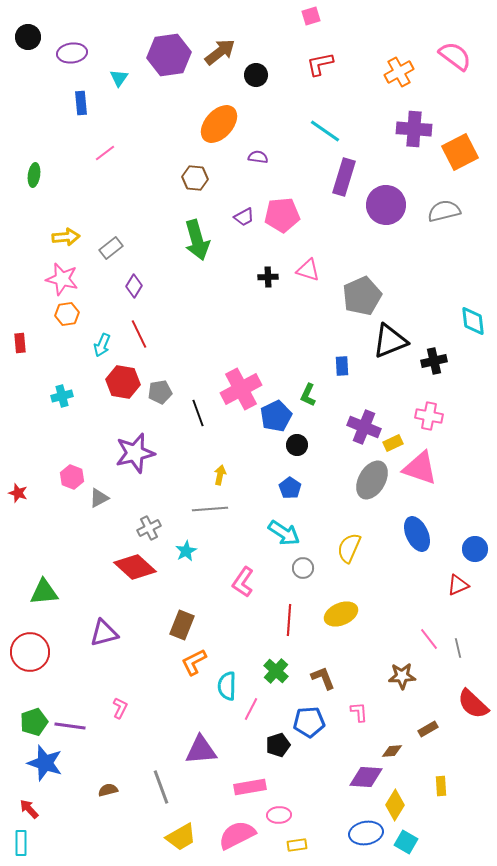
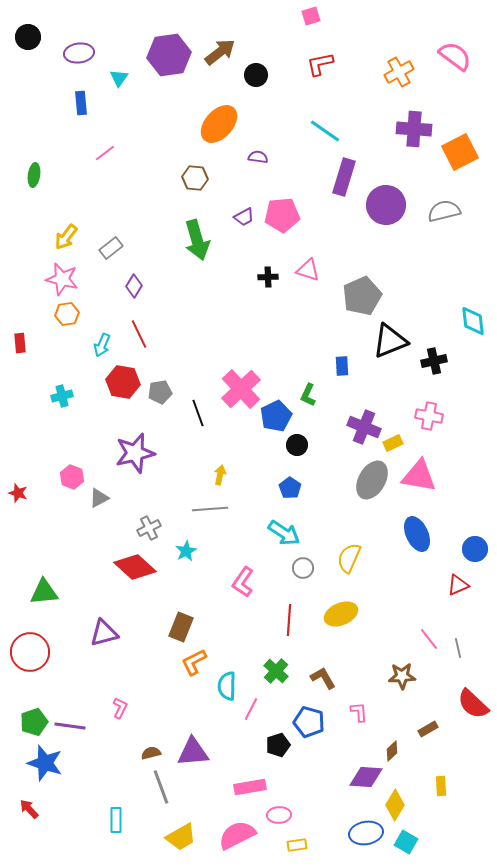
purple ellipse at (72, 53): moved 7 px right
yellow arrow at (66, 237): rotated 132 degrees clockwise
pink cross at (241, 389): rotated 15 degrees counterclockwise
pink triangle at (420, 468): moved 1 px left, 8 px down; rotated 9 degrees counterclockwise
yellow semicircle at (349, 548): moved 10 px down
brown rectangle at (182, 625): moved 1 px left, 2 px down
brown L-shape at (323, 678): rotated 8 degrees counterclockwise
blue pentagon at (309, 722): rotated 20 degrees clockwise
purple triangle at (201, 750): moved 8 px left, 2 px down
brown diamond at (392, 751): rotated 40 degrees counterclockwise
brown semicircle at (108, 790): moved 43 px right, 37 px up
cyan rectangle at (21, 843): moved 95 px right, 23 px up
